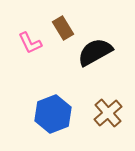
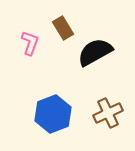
pink L-shape: rotated 135 degrees counterclockwise
brown cross: rotated 16 degrees clockwise
